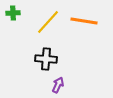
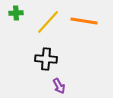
green cross: moved 3 px right
purple arrow: moved 1 px right, 1 px down; rotated 126 degrees clockwise
